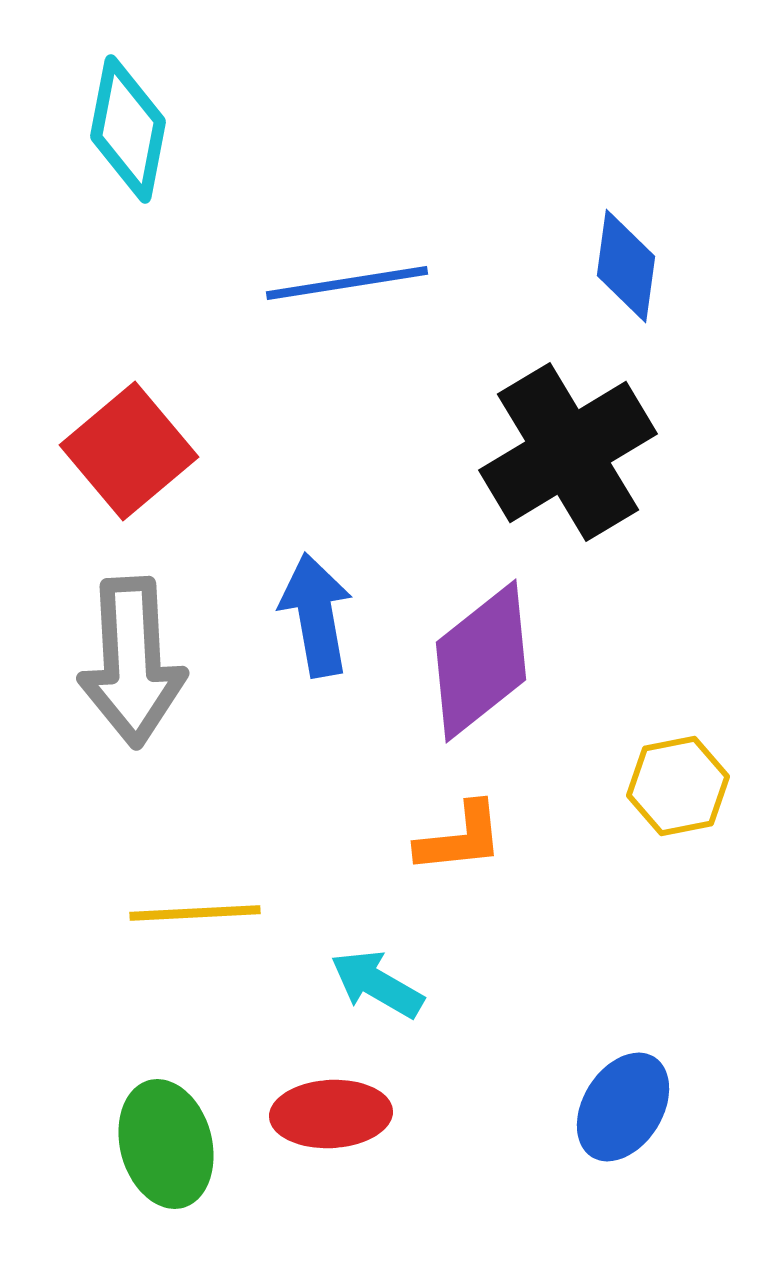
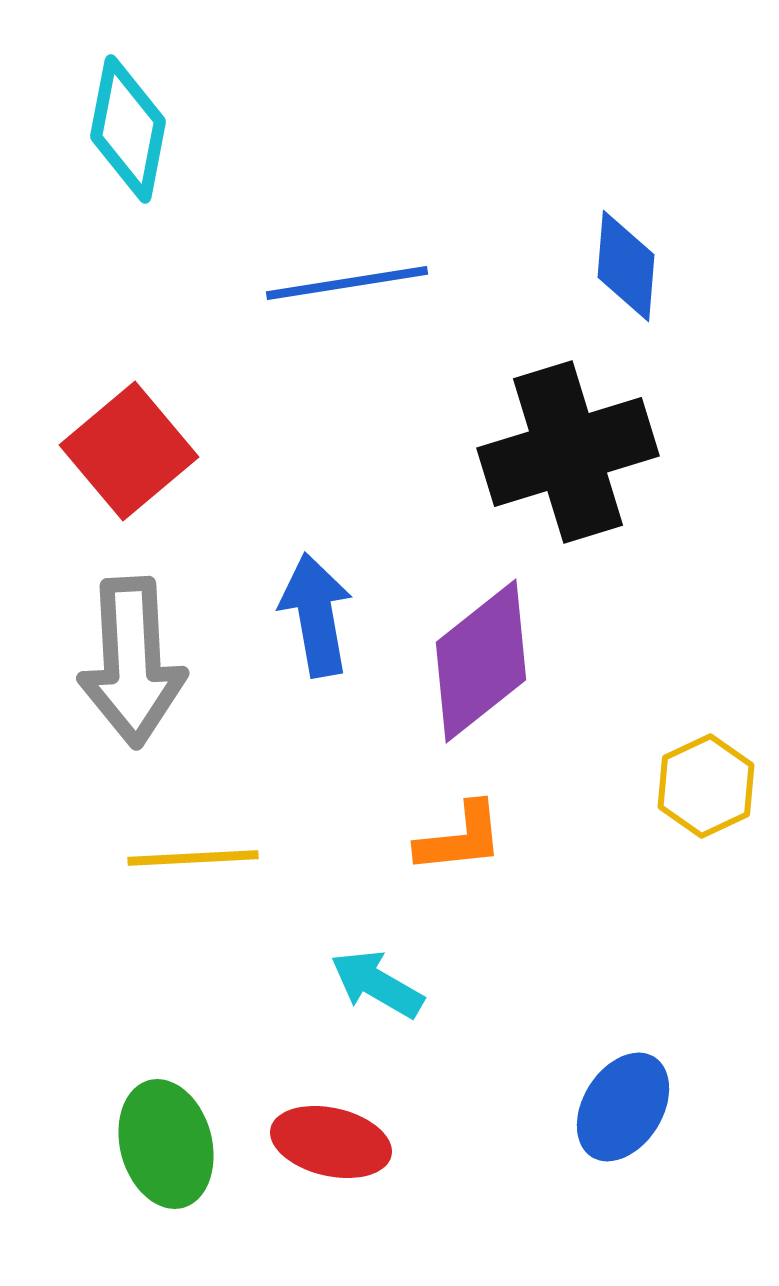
blue diamond: rotated 3 degrees counterclockwise
black cross: rotated 14 degrees clockwise
yellow hexagon: moved 28 px right; rotated 14 degrees counterclockwise
yellow line: moved 2 px left, 55 px up
red ellipse: moved 28 px down; rotated 16 degrees clockwise
